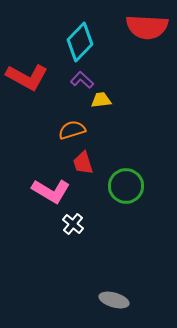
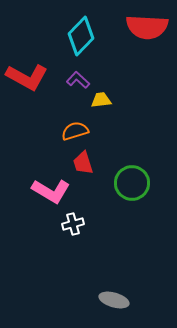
cyan diamond: moved 1 px right, 6 px up
purple L-shape: moved 4 px left
orange semicircle: moved 3 px right, 1 px down
green circle: moved 6 px right, 3 px up
white cross: rotated 35 degrees clockwise
